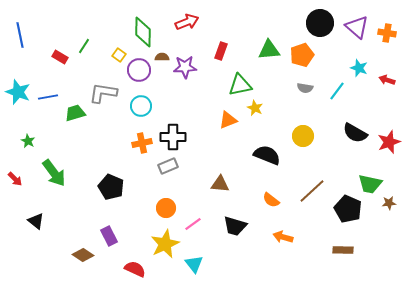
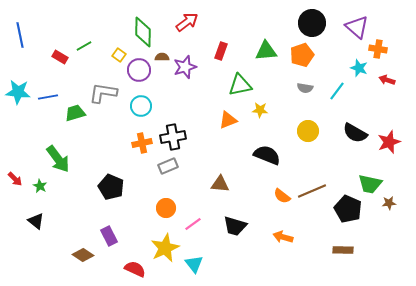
red arrow at (187, 22): rotated 15 degrees counterclockwise
black circle at (320, 23): moved 8 px left
orange cross at (387, 33): moved 9 px left, 16 px down
green line at (84, 46): rotated 28 degrees clockwise
green triangle at (269, 50): moved 3 px left, 1 px down
purple star at (185, 67): rotated 15 degrees counterclockwise
cyan star at (18, 92): rotated 15 degrees counterclockwise
yellow star at (255, 108): moved 5 px right, 2 px down; rotated 21 degrees counterclockwise
yellow circle at (303, 136): moved 5 px right, 5 px up
black cross at (173, 137): rotated 10 degrees counterclockwise
green star at (28, 141): moved 12 px right, 45 px down
green arrow at (54, 173): moved 4 px right, 14 px up
brown line at (312, 191): rotated 20 degrees clockwise
orange semicircle at (271, 200): moved 11 px right, 4 px up
yellow star at (165, 244): moved 4 px down
